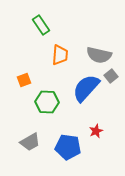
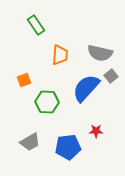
green rectangle: moved 5 px left
gray semicircle: moved 1 px right, 2 px up
red star: rotated 24 degrees clockwise
blue pentagon: rotated 15 degrees counterclockwise
